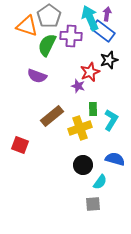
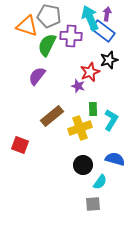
gray pentagon: rotated 25 degrees counterclockwise
purple semicircle: rotated 108 degrees clockwise
